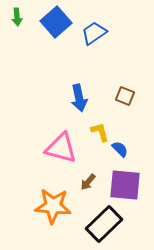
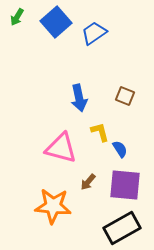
green arrow: rotated 36 degrees clockwise
blue semicircle: rotated 12 degrees clockwise
black rectangle: moved 18 px right, 4 px down; rotated 15 degrees clockwise
